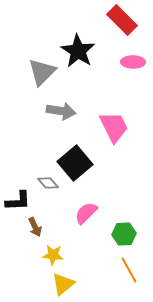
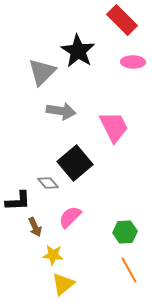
pink semicircle: moved 16 px left, 4 px down
green hexagon: moved 1 px right, 2 px up
